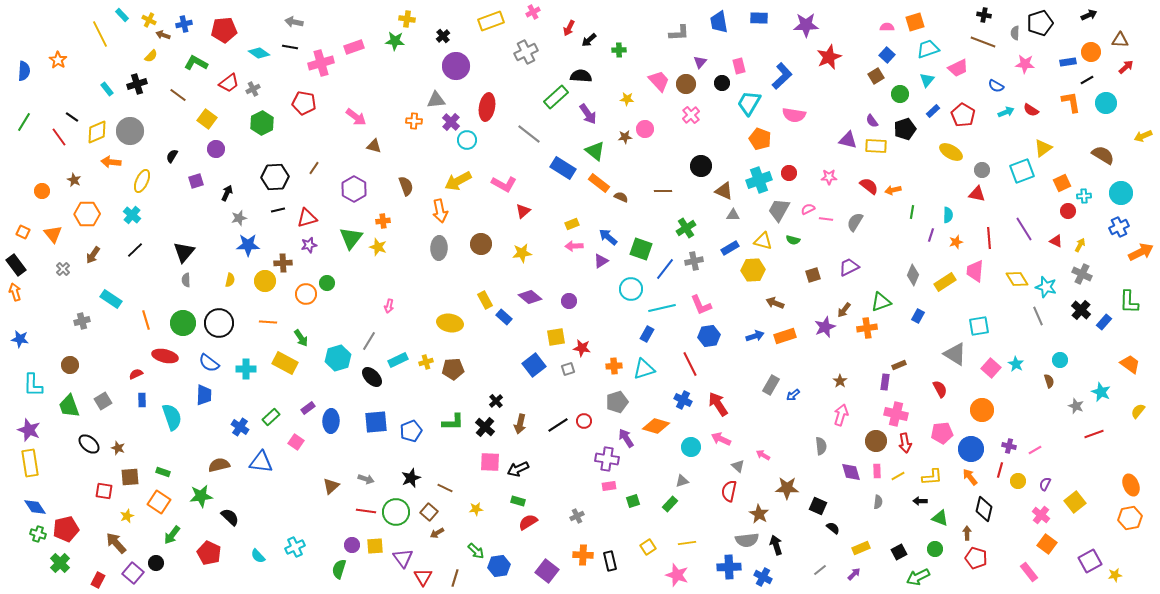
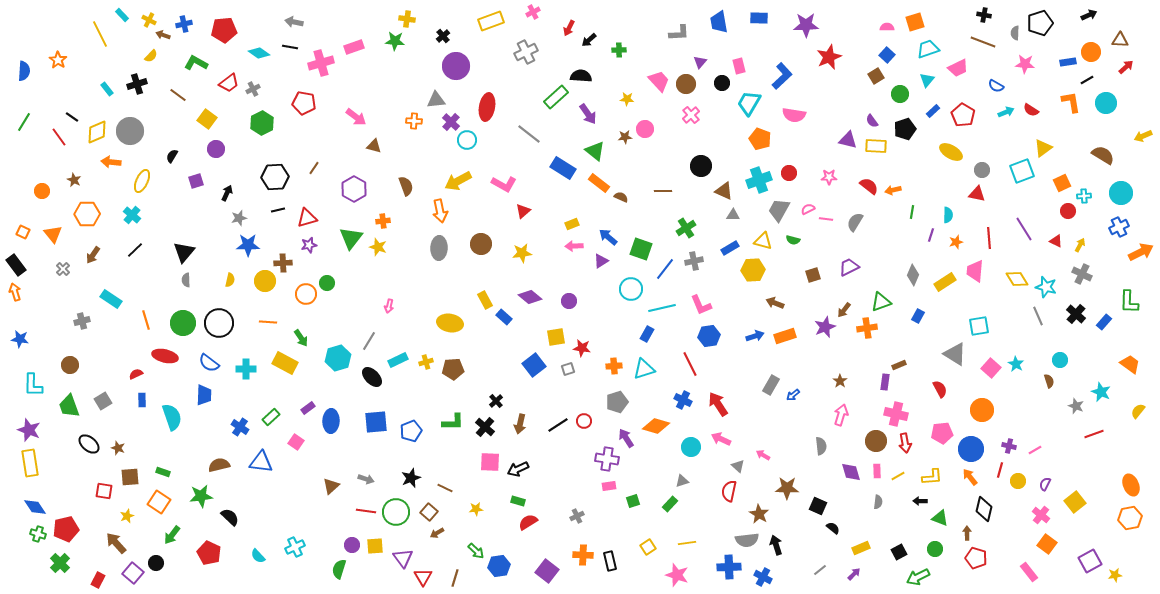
black cross at (1081, 310): moved 5 px left, 4 px down
